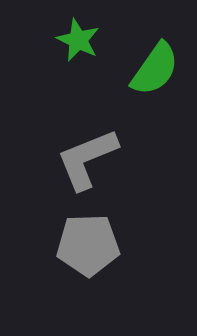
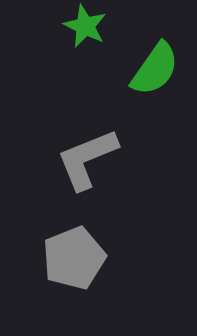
green star: moved 7 px right, 14 px up
gray pentagon: moved 14 px left, 13 px down; rotated 20 degrees counterclockwise
